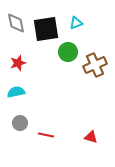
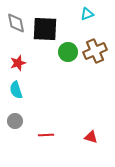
cyan triangle: moved 11 px right, 9 px up
black square: moved 1 px left; rotated 12 degrees clockwise
brown cross: moved 14 px up
cyan semicircle: moved 2 px up; rotated 96 degrees counterclockwise
gray circle: moved 5 px left, 2 px up
red line: rotated 14 degrees counterclockwise
